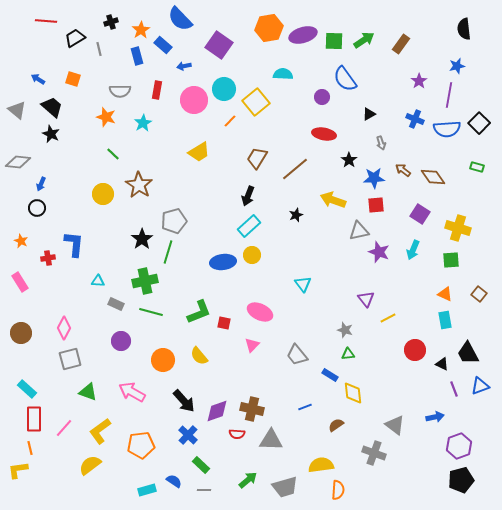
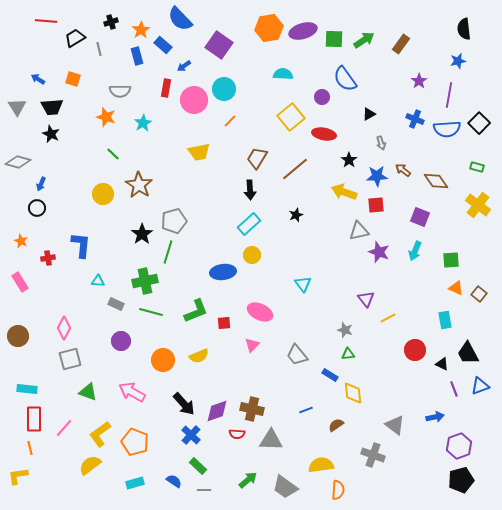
purple ellipse at (303, 35): moved 4 px up
green square at (334, 41): moved 2 px up
blue arrow at (184, 66): rotated 24 degrees counterclockwise
blue star at (457, 66): moved 1 px right, 5 px up
red rectangle at (157, 90): moved 9 px right, 2 px up
yellow square at (256, 102): moved 35 px right, 15 px down
black trapezoid at (52, 107): rotated 135 degrees clockwise
gray triangle at (17, 110): moved 3 px up; rotated 18 degrees clockwise
yellow trapezoid at (199, 152): rotated 20 degrees clockwise
gray diamond at (18, 162): rotated 10 degrees clockwise
brown diamond at (433, 177): moved 3 px right, 4 px down
blue star at (374, 178): moved 3 px right, 2 px up
black arrow at (248, 196): moved 2 px right, 6 px up; rotated 24 degrees counterclockwise
yellow arrow at (333, 200): moved 11 px right, 8 px up
purple square at (420, 214): moved 3 px down; rotated 12 degrees counterclockwise
cyan rectangle at (249, 226): moved 2 px up
yellow cross at (458, 228): moved 20 px right, 23 px up; rotated 20 degrees clockwise
black star at (142, 239): moved 5 px up
blue L-shape at (74, 244): moved 7 px right, 1 px down
cyan arrow at (413, 250): moved 2 px right, 1 px down
blue ellipse at (223, 262): moved 10 px down
orange triangle at (445, 294): moved 11 px right, 6 px up
green L-shape at (199, 312): moved 3 px left, 1 px up
red square at (224, 323): rotated 16 degrees counterclockwise
brown circle at (21, 333): moved 3 px left, 3 px down
yellow semicircle at (199, 356): rotated 72 degrees counterclockwise
cyan rectangle at (27, 389): rotated 36 degrees counterclockwise
black arrow at (184, 401): moved 3 px down
blue line at (305, 407): moved 1 px right, 3 px down
yellow L-shape at (100, 431): moved 3 px down
blue cross at (188, 435): moved 3 px right
orange pentagon at (141, 445): moved 6 px left, 3 px up; rotated 28 degrees clockwise
gray cross at (374, 453): moved 1 px left, 2 px down
green rectangle at (201, 465): moved 3 px left, 1 px down
yellow L-shape at (18, 470): moved 6 px down
gray trapezoid at (285, 487): rotated 52 degrees clockwise
cyan rectangle at (147, 490): moved 12 px left, 7 px up
